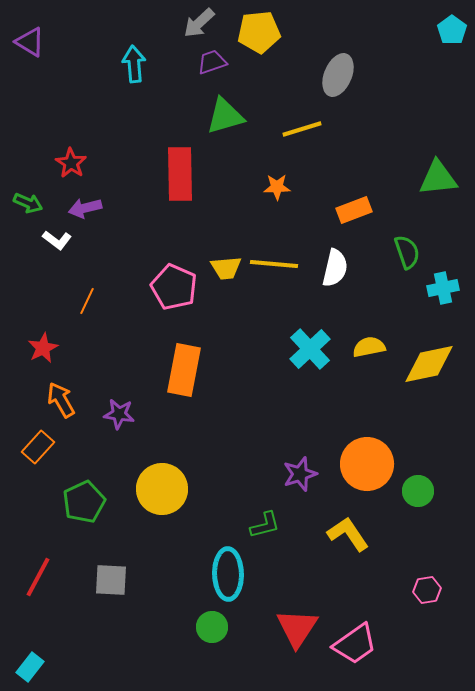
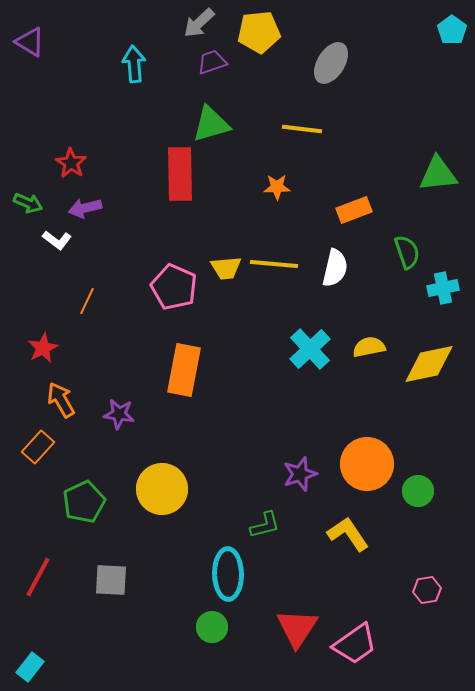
gray ellipse at (338, 75): moved 7 px left, 12 px up; rotated 9 degrees clockwise
green triangle at (225, 116): moved 14 px left, 8 px down
yellow line at (302, 129): rotated 24 degrees clockwise
green triangle at (438, 178): moved 4 px up
